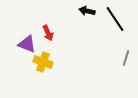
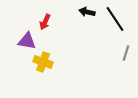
black arrow: moved 1 px down
red arrow: moved 3 px left, 11 px up; rotated 49 degrees clockwise
purple triangle: moved 3 px up; rotated 12 degrees counterclockwise
gray line: moved 5 px up
